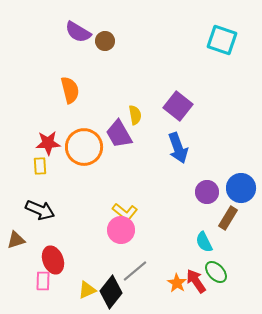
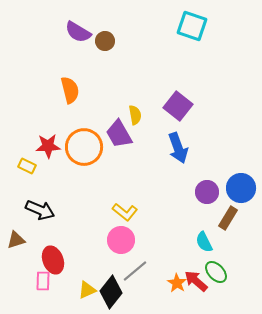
cyan square: moved 30 px left, 14 px up
red star: moved 3 px down
yellow rectangle: moved 13 px left; rotated 60 degrees counterclockwise
pink circle: moved 10 px down
red arrow: rotated 15 degrees counterclockwise
